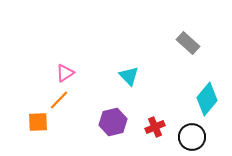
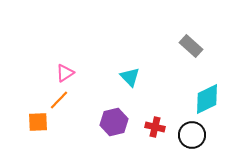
gray rectangle: moved 3 px right, 3 px down
cyan triangle: moved 1 px right, 1 px down
cyan diamond: rotated 24 degrees clockwise
purple hexagon: moved 1 px right
red cross: rotated 36 degrees clockwise
black circle: moved 2 px up
